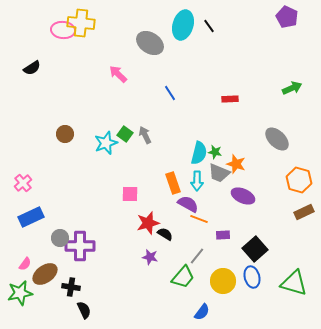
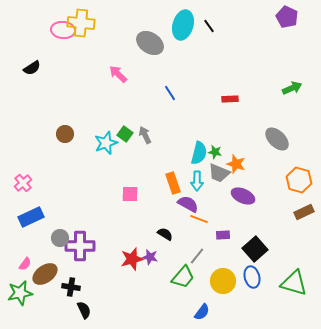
red star at (148, 223): moved 16 px left, 36 px down
